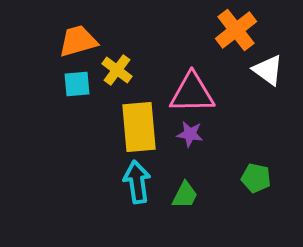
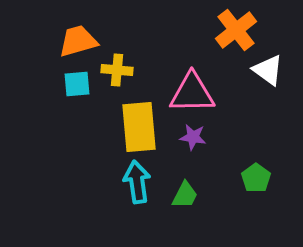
yellow cross: rotated 32 degrees counterclockwise
purple star: moved 3 px right, 3 px down
green pentagon: rotated 24 degrees clockwise
